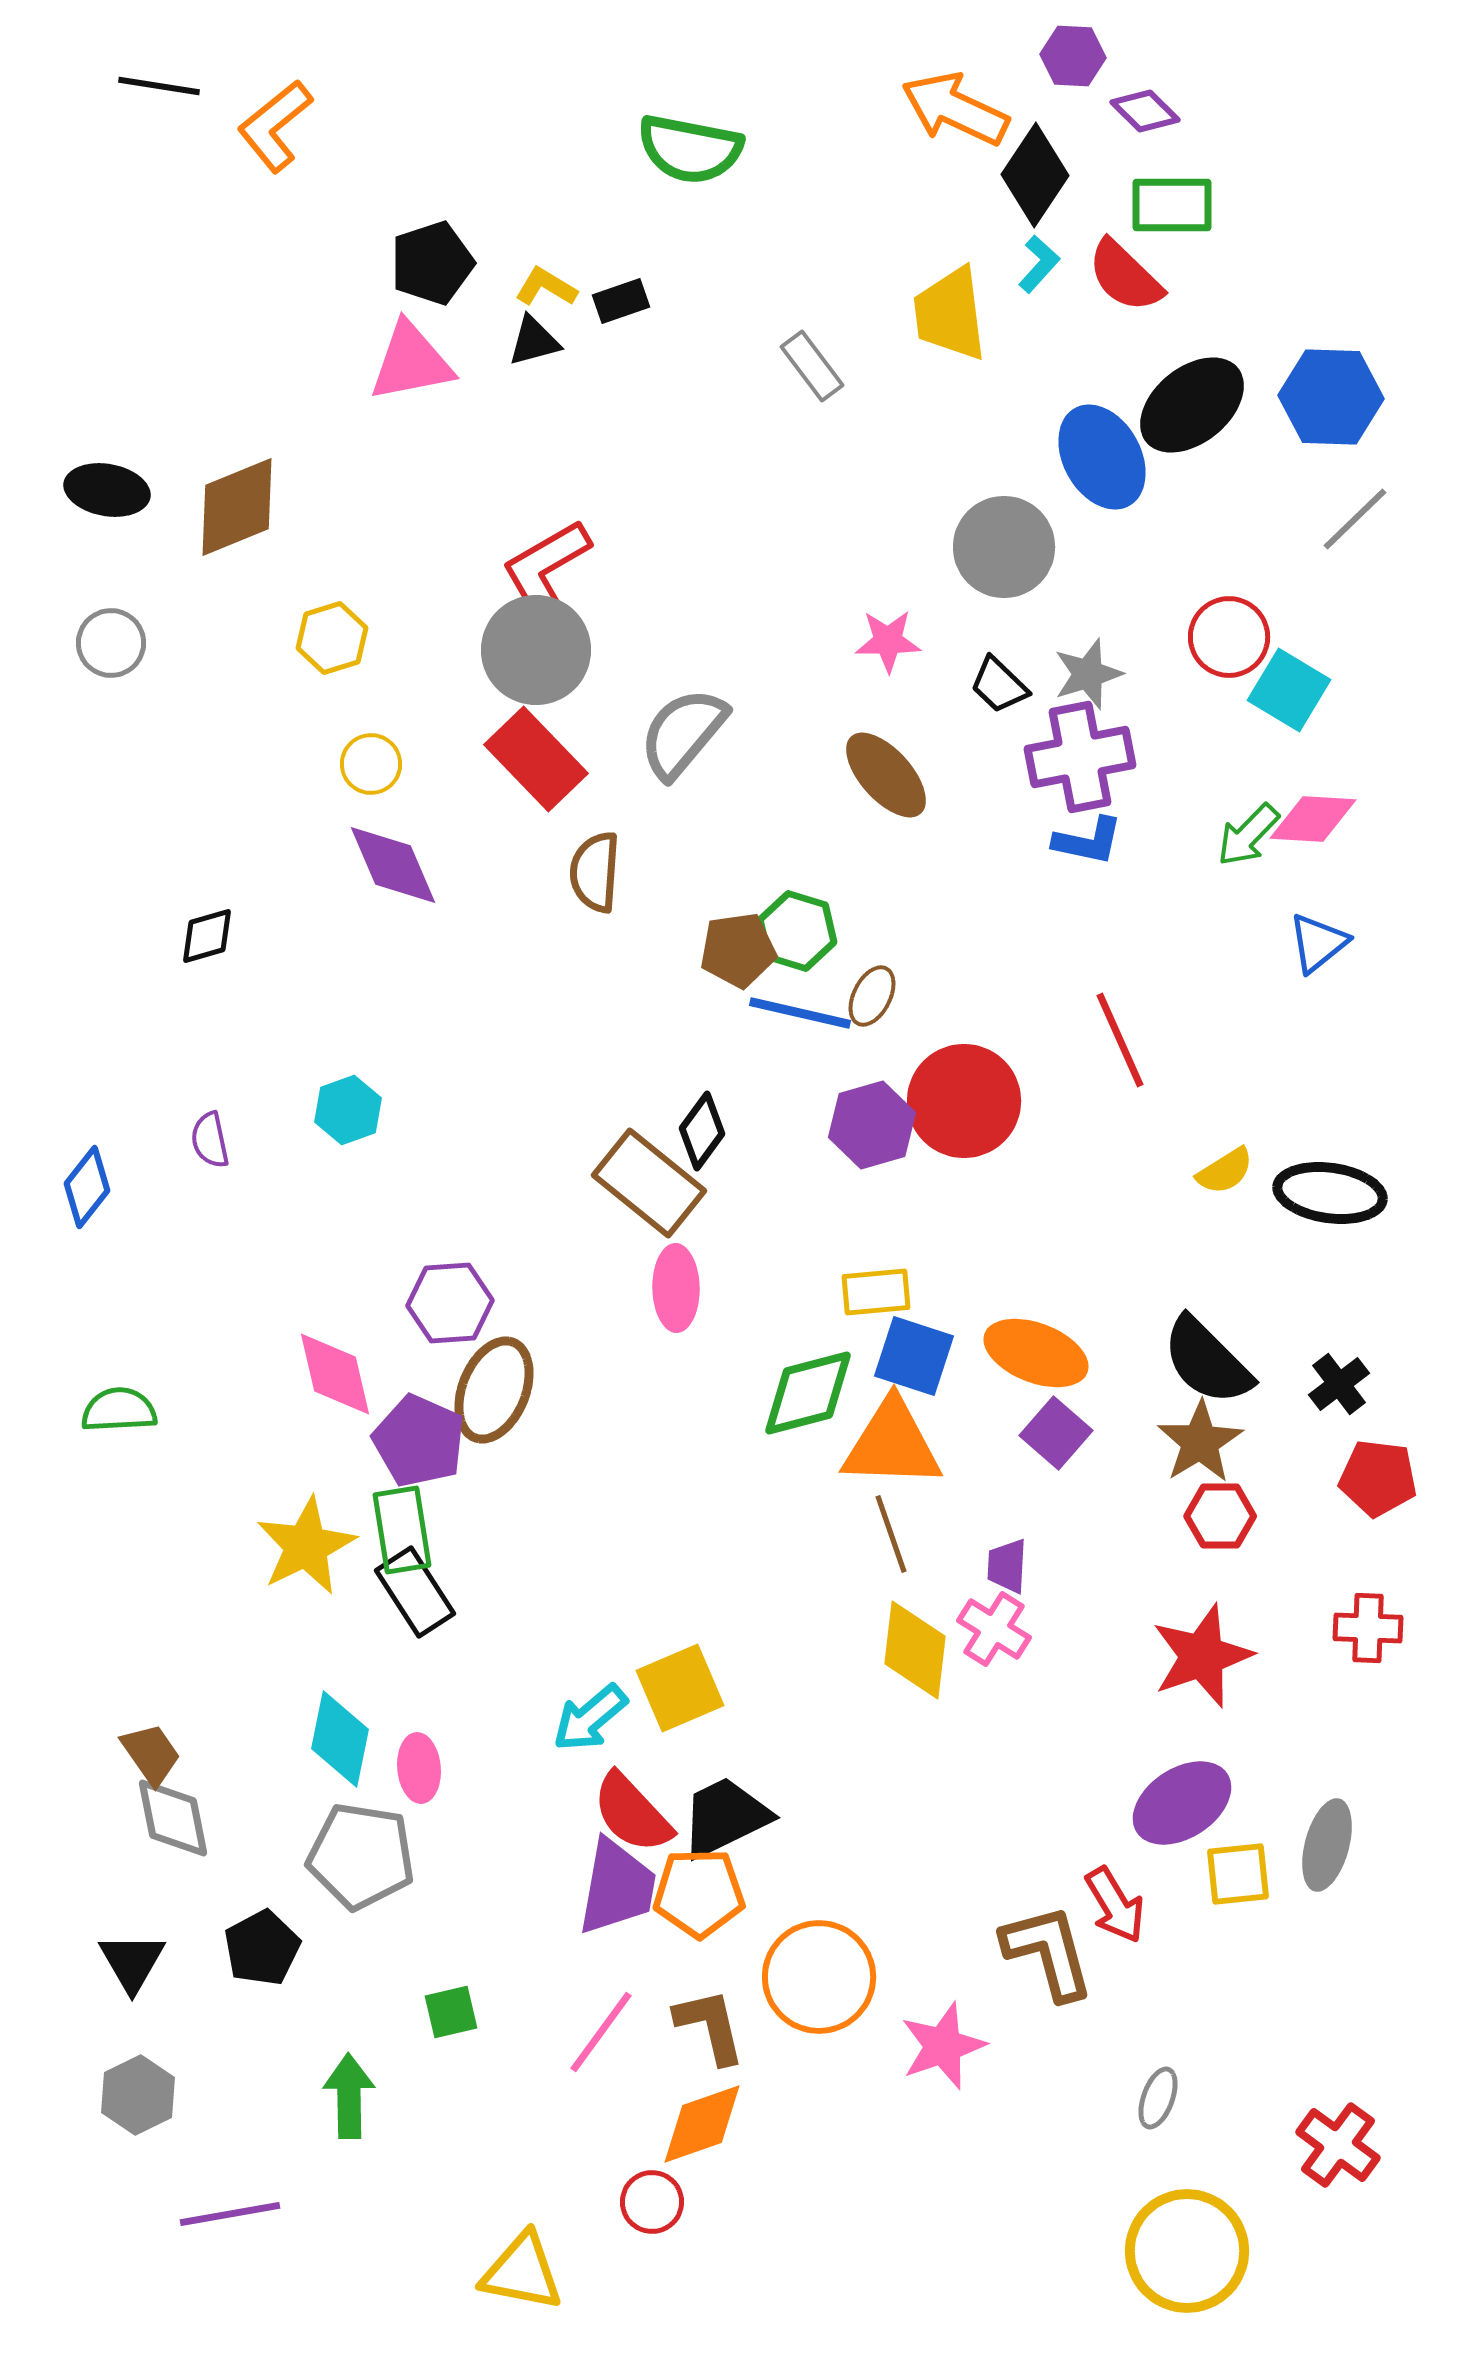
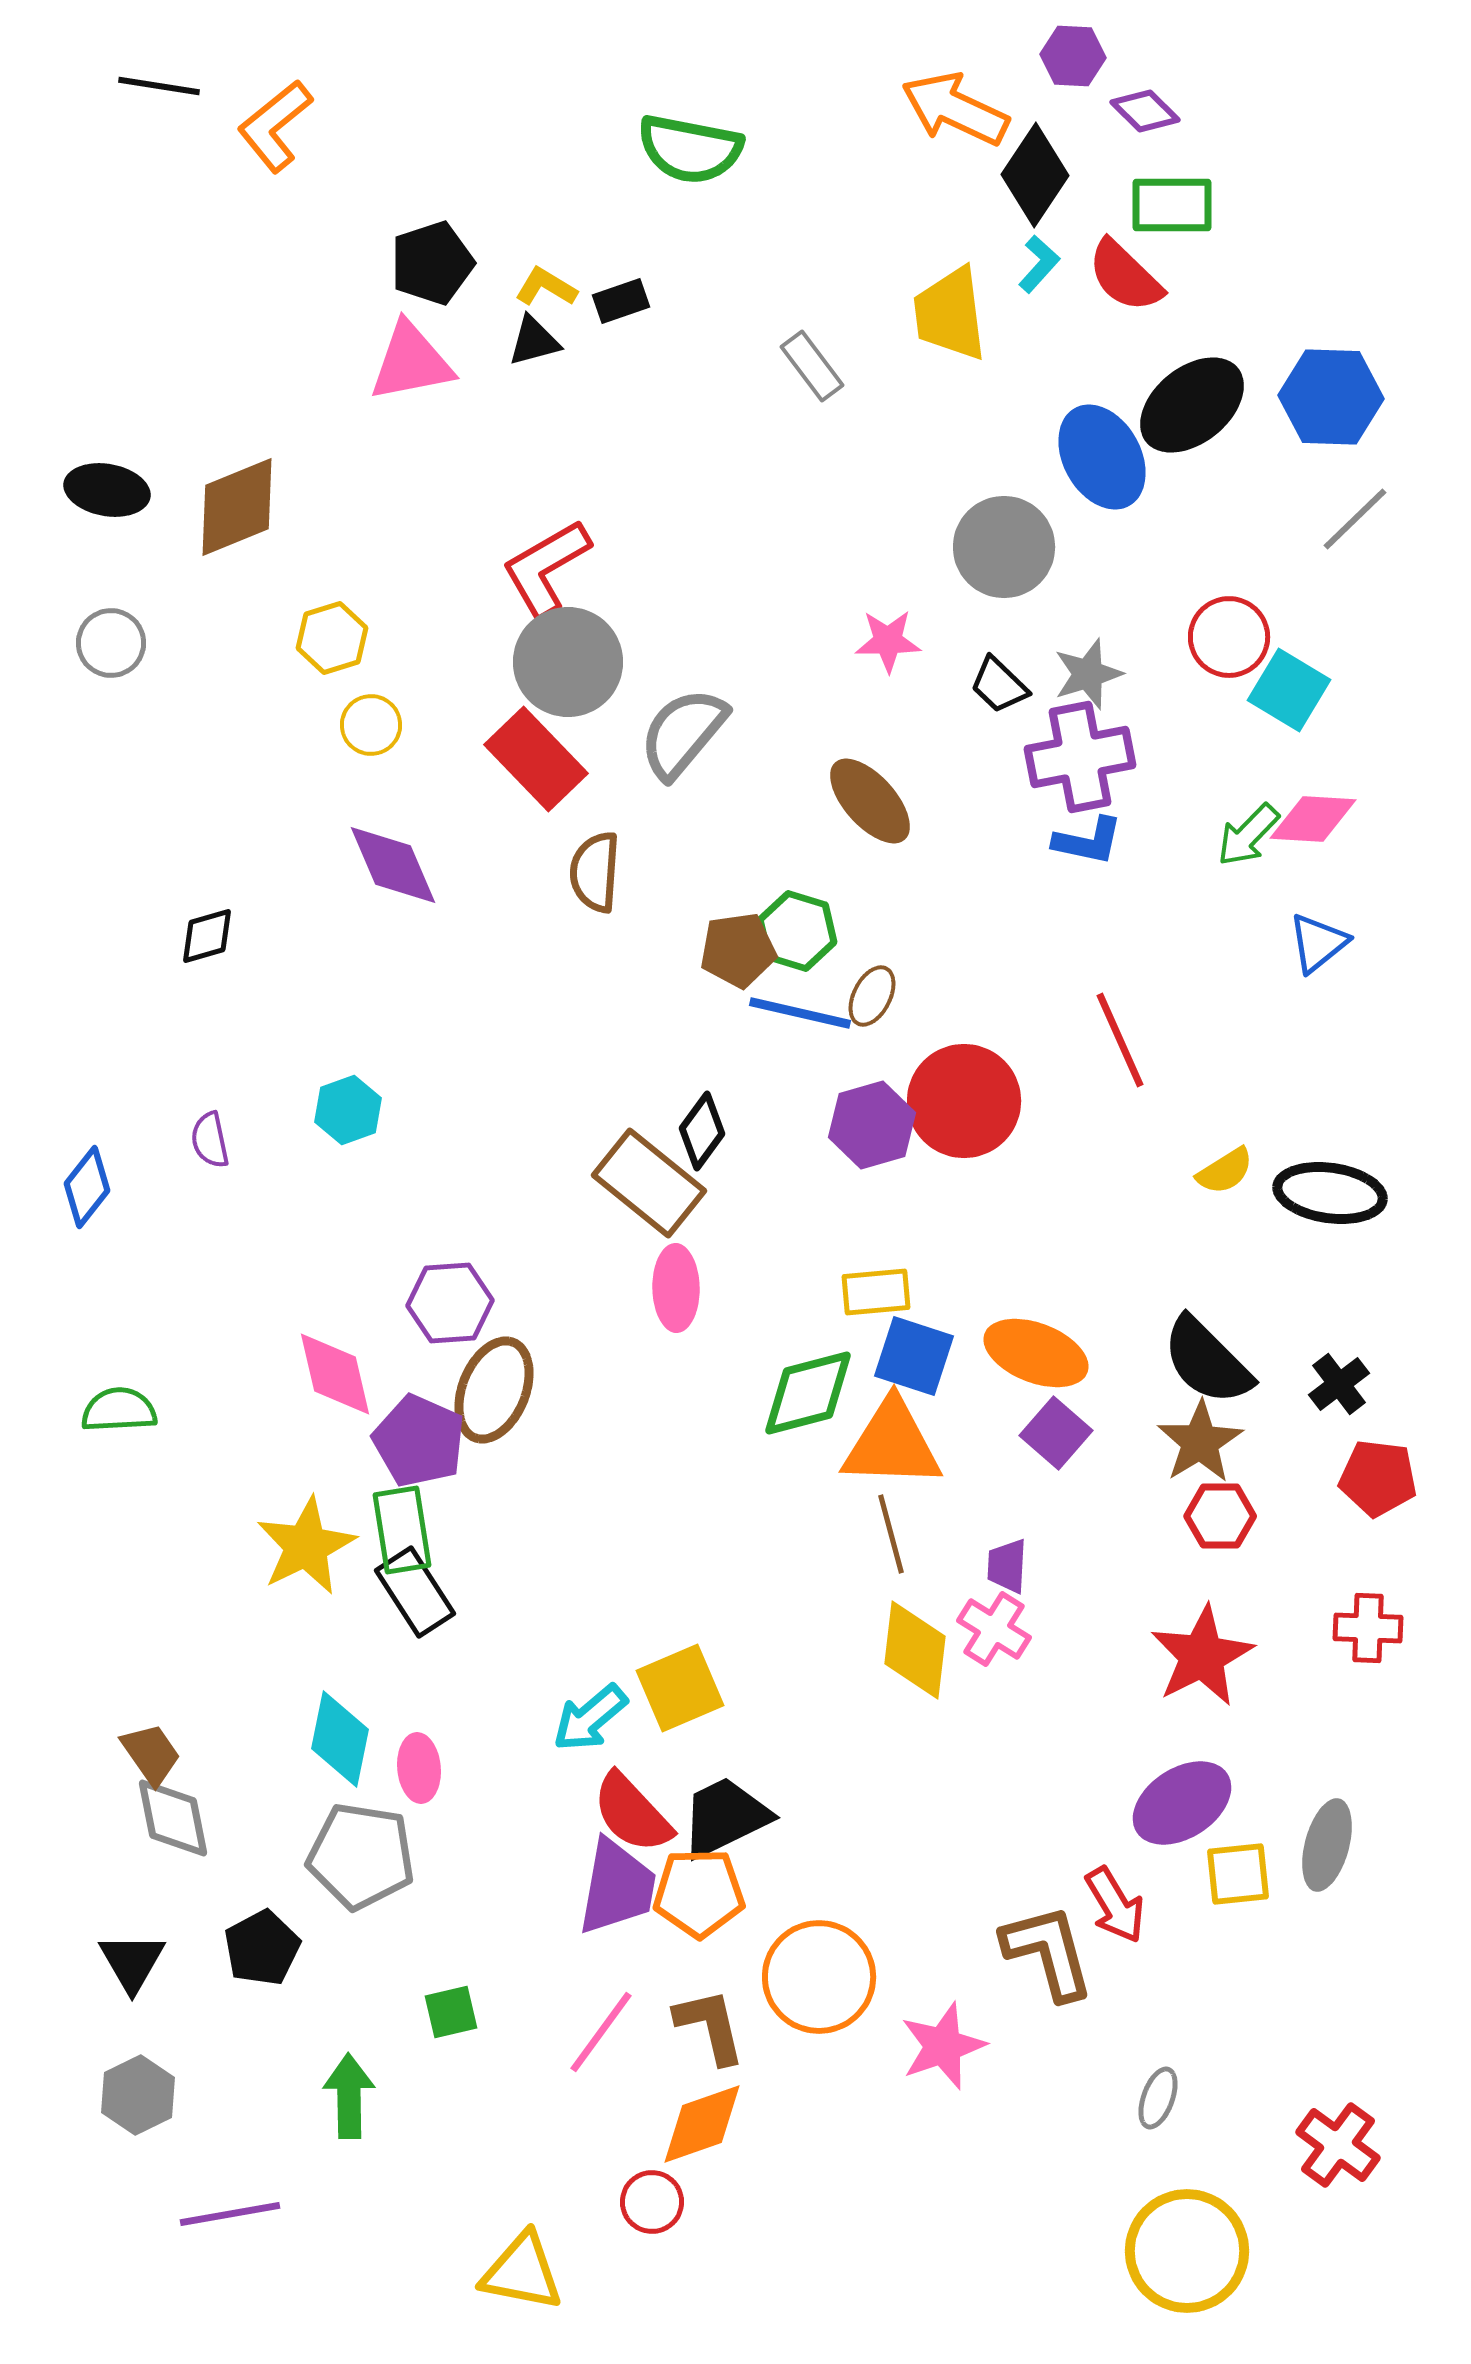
gray circle at (536, 650): moved 32 px right, 12 px down
yellow circle at (371, 764): moved 39 px up
brown ellipse at (886, 775): moved 16 px left, 26 px down
brown line at (891, 1534): rotated 4 degrees clockwise
red star at (1202, 1656): rotated 8 degrees counterclockwise
